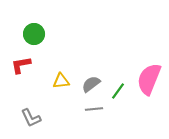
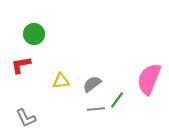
gray semicircle: moved 1 px right
green line: moved 1 px left, 9 px down
gray line: moved 2 px right
gray L-shape: moved 5 px left
